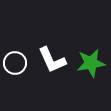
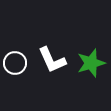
green star: rotated 8 degrees counterclockwise
